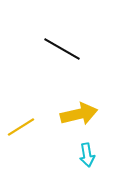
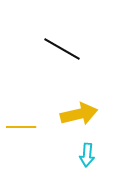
yellow line: rotated 32 degrees clockwise
cyan arrow: rotated 15 degrees clockwise
